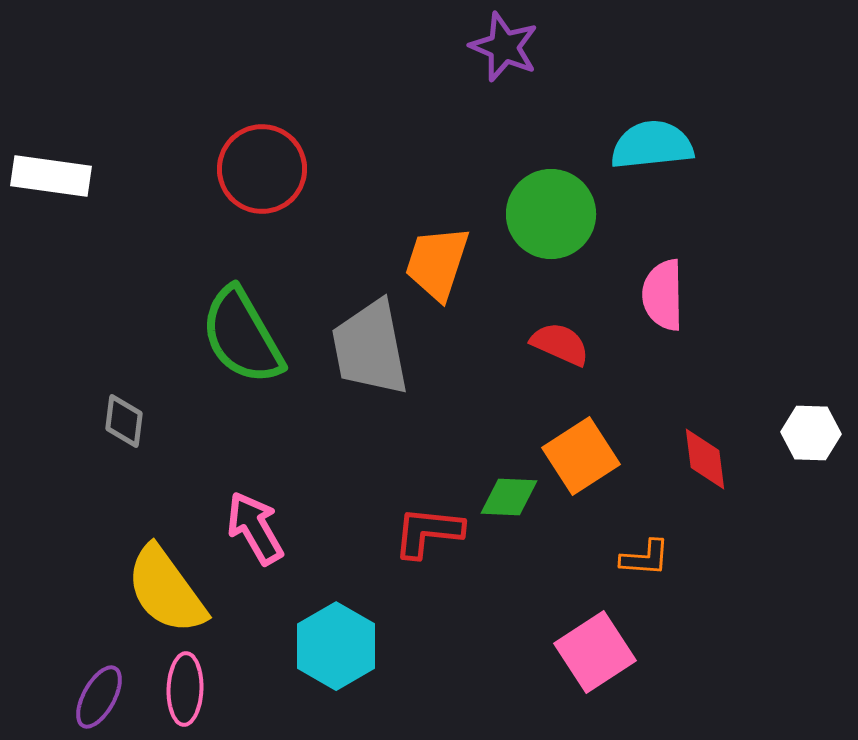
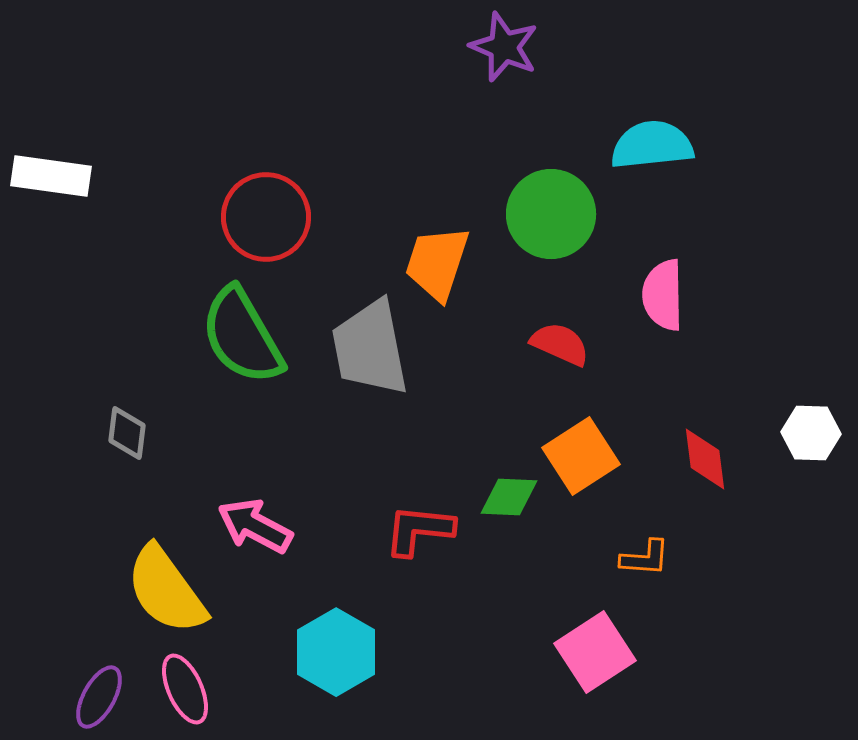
red circle: moved 4 px right, 48 px down
gray diamond: moved 3 px right, 12 px down
pink arrow: moved 2 px up; rotated 32 degrees counterclockwise
red L-shape: moved 9 px left, 2 px up
cyan hexagon: moved 6 px down
pink ellipse: rotated 26 degrees counterclockwise
